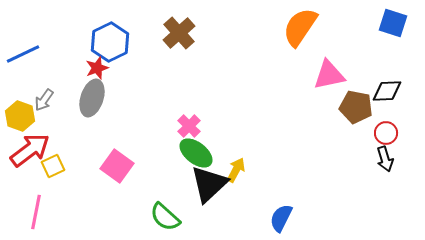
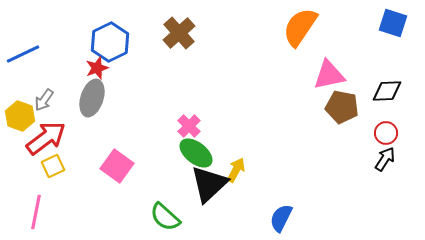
brown pentagon: moved 14 px left
red arrow: moved 16 px right, 12 px up
black arrow: rotated 130 degrees counterclockwise
